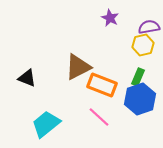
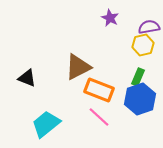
orange rectangle: moved 3 px left, 5 px down
